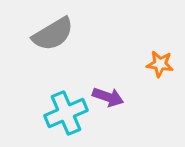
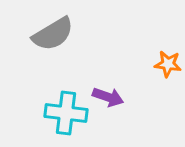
orange star: moved 8 px right
cyan cross: rotated 30 degrees clockwise
